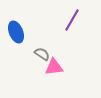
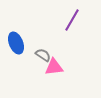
blue ellipse: moved 11 px down
gray semicircle: moved 1 px right, 1 px down
